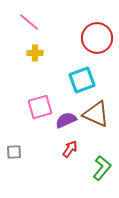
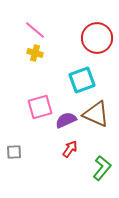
pink line: moved 6 px right, 8 px down
yellow cross: rotated 14 degrees clockwise
